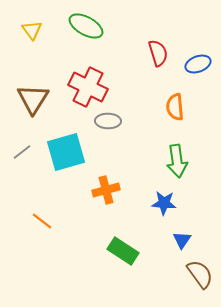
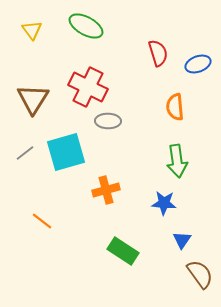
gray line: moved 3 px right, 1 px down
